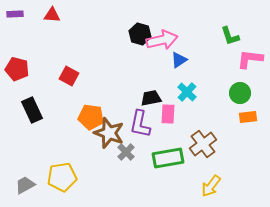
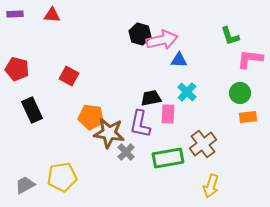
blue triangle: rotated 36 degrees clockwise
brown star: rotated 12 degrees counterclockwise
yellow arrow: rotated 20 degrees counterclockwise
